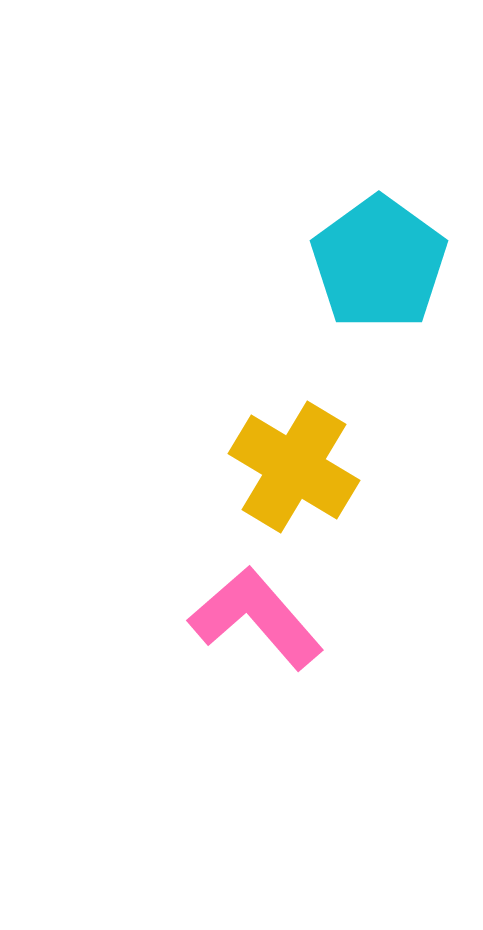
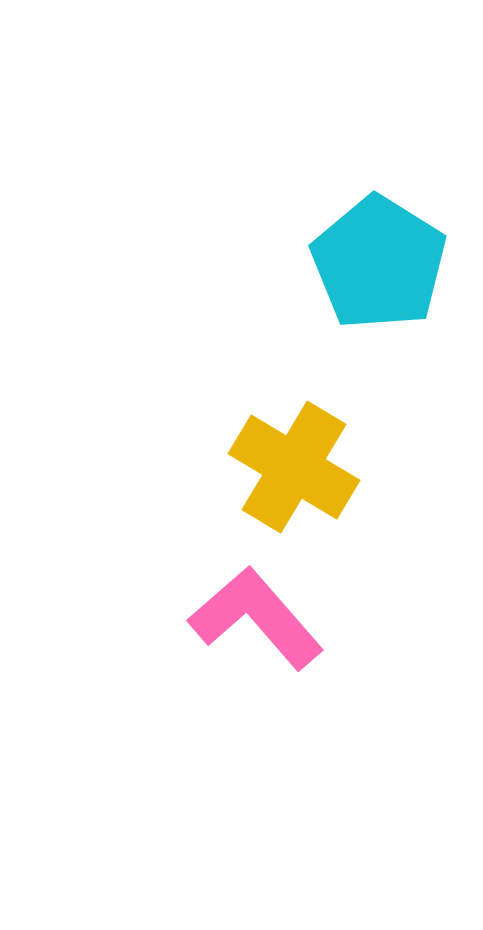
cyan pentagon: rotated 4 degrees counterclockwise
